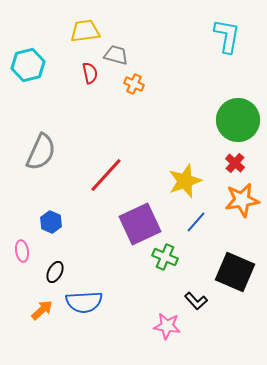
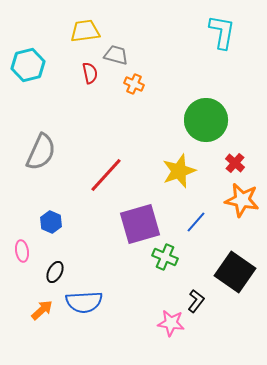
cyan L-shape: moved 5 px left, 4 px up
green circle: moved 32 px left
yellow star: moved 6 px left, 10 px up
orange star: rotated 20 degrees clockwise
purple square: rotated 9 degrees clockwise
black square: rotated 12 degrees clockwise
black L-shape: rotated 100 degrees counterclockwise
pink star: moved 4 px right, 3 px up
